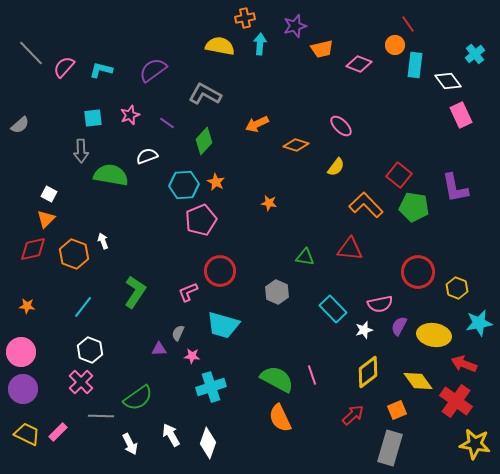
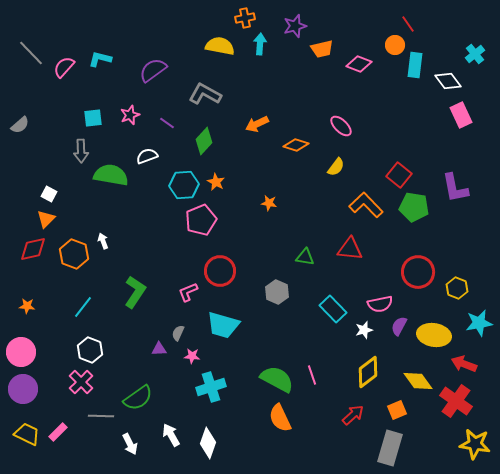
cyan L-shape at (101, 70): moved 1 px left, 11 px up
